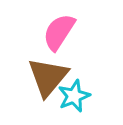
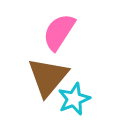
cyan star: moved 3 px down
